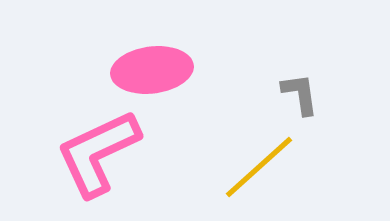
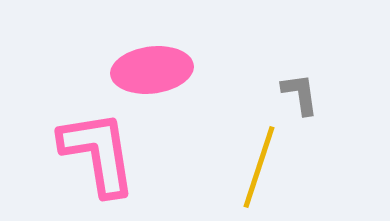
pink L-shape: rotated 106 degrees clockwise
yellow line: rotated 30 degrees counterclockwise
